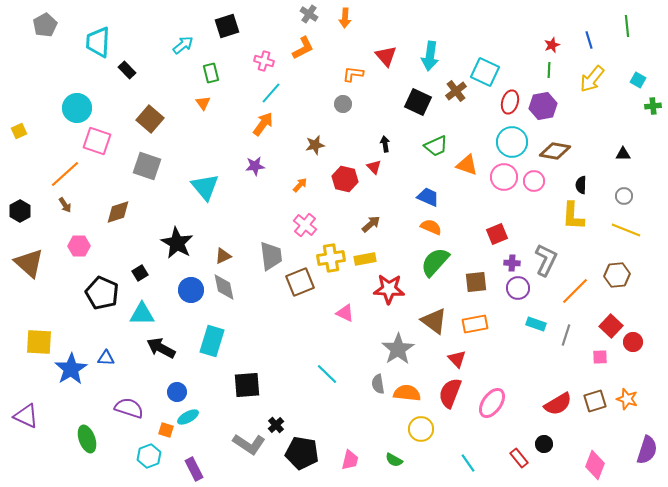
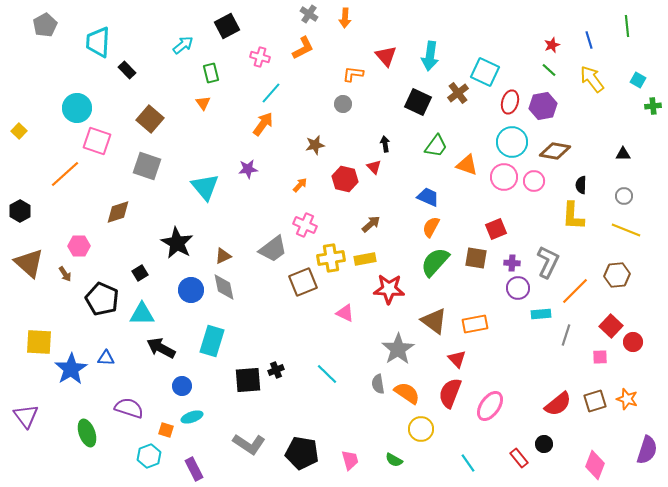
black square at (227, 26): rotated 10 degrees counterclockwise
pink cross at (264, 61): moved 4 px left, 4 px up
green line at (549, 70): rotated 49 degrees counterclockwise
yellow arrow at (592, 79): rotated 104 degrees clockwise
brown cross at (456, 91): moved 2 px right, 2 px down
yellow square at (19, 131): rotated 21 degrees counterclockwise
green trapezoid at (436, 146): rotated 30 degrees counterclockwise
purple star at (255, 166): moved 7 px left, 3 px down
brown arrow at (65, 205): moved 69 px down
pink cross at (305, 225): rotated 15 degrees counterclockwise
orange semicircle at (431, 227): rotated 85 degrees counterclockwise
red square at (497, 234): moved 1 px left, 5 px up
gray trapezoid at (271, 256): moved 2 px right, 7 px up; rotated 60 degrees clockwise
gray L-shape at (546, 260): moved 2 px right, 2 px down
brown square at (300, 282): moved 3 px right
brown square at (476, 282): moved 24 px up; rotated 15 degrees clockwise
black pentagon at (102, 293): moved 6 px down
cyan rectangle at (536, 324): moved 5 px right, 10 px up; rotated 24 degrees counterclockwise
black square at (247, 385): moved 1 px right, 5 px up
blue circle at (177, 392): moved 5 px right, 6 px up
orange semicircle at (407, 393): rotated 28 degrees clockwise
pink ellipse at (492, 403): moved 2 px left, 3 px down
red semicircle at (558, 404): rotated 8 degrees counterclockwise
purple triangle at (26, 416): rotated 28 degrees clockwise
cyan ellipse at (188, 417): moved 4 px right; rotated 10 degrees clockwise
black cross at (276, 425): moved 55 px up; rotated 21 degrees clockwise
green ellipse at (87, 439): moved 6 px up
pink trapezoid at (350, 460): rotated 30 degrees counterclockwise
